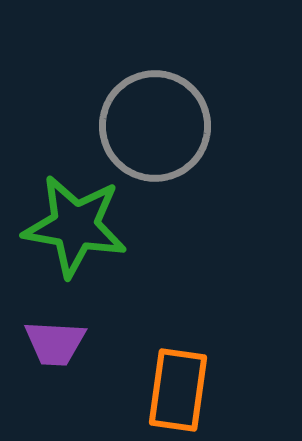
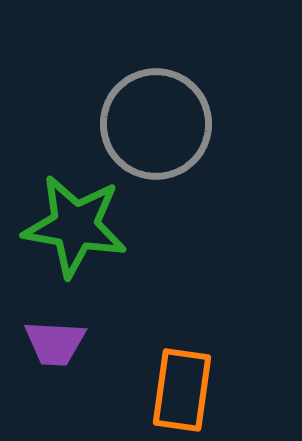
gray circle: moved 1 px right, 2 px up
orange rectangle: moved 4 px right
